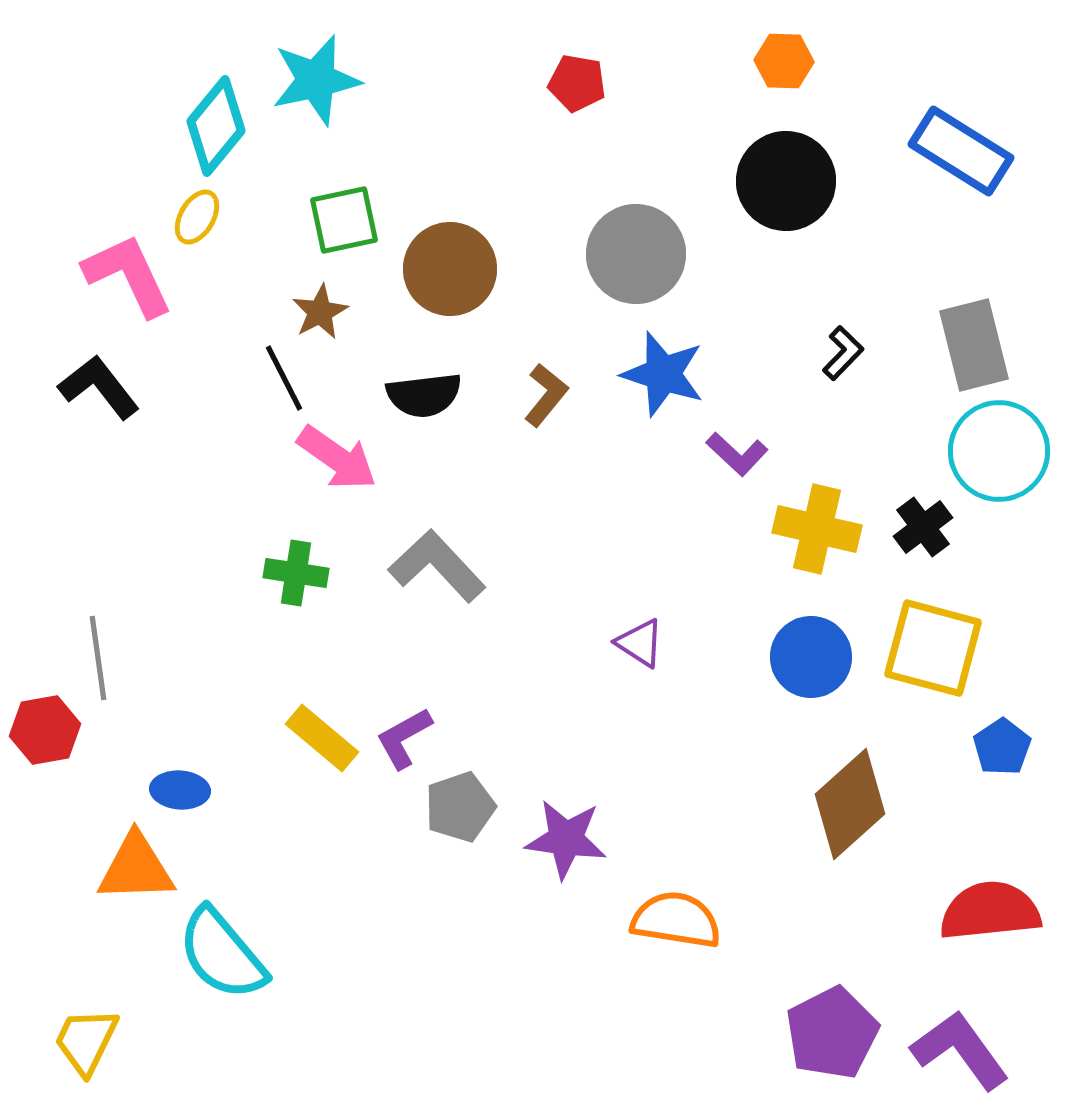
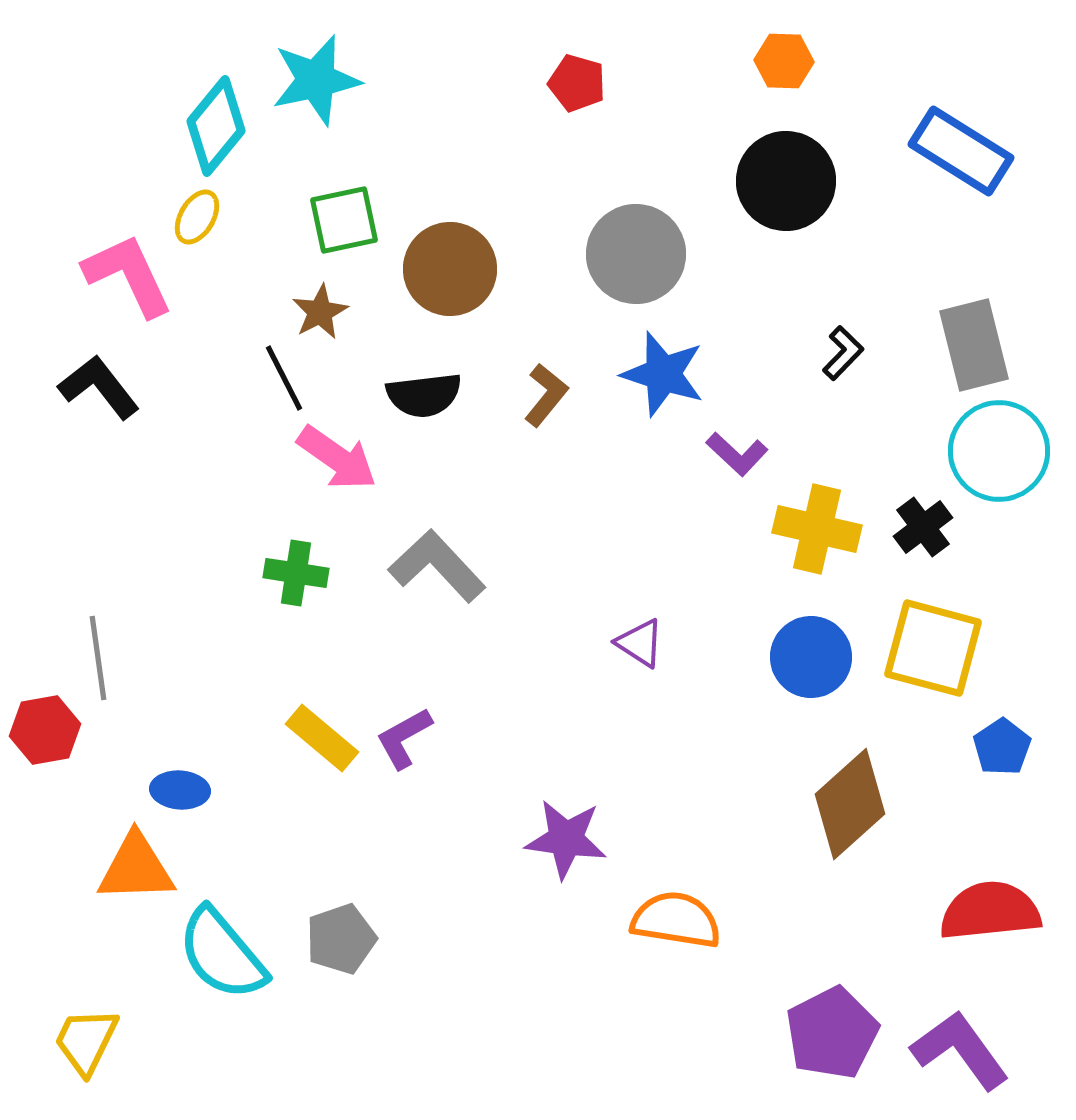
red pentagon at (577, 83): rotated 6 degrees clockwise
gray pentagon at (460, 807): moved 119 px left, 132 px down
